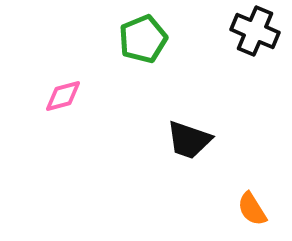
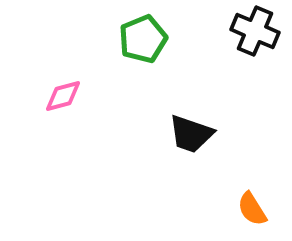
black trapezoid: moved 2 px right, 6 px up
